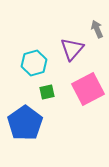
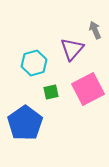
gray arrow: moved 2 px left, 1 px down
green square: moved 4 px right
